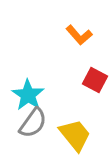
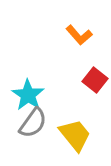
red square: rotated 10 degrees clockwise
